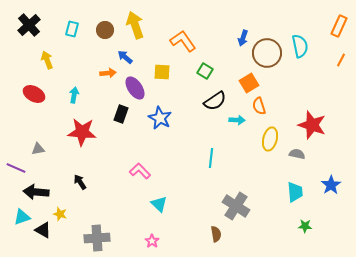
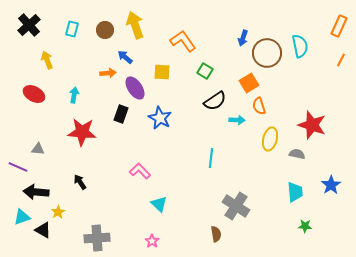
gray triangle at (38, 149): rotated 16 degrees clockwise
purple line at (16, 168): moved 2 px right, 1 px up
yellow star at (60, 214): moved 2 px left, 2 px up; rotated 24 degrees clockwise
